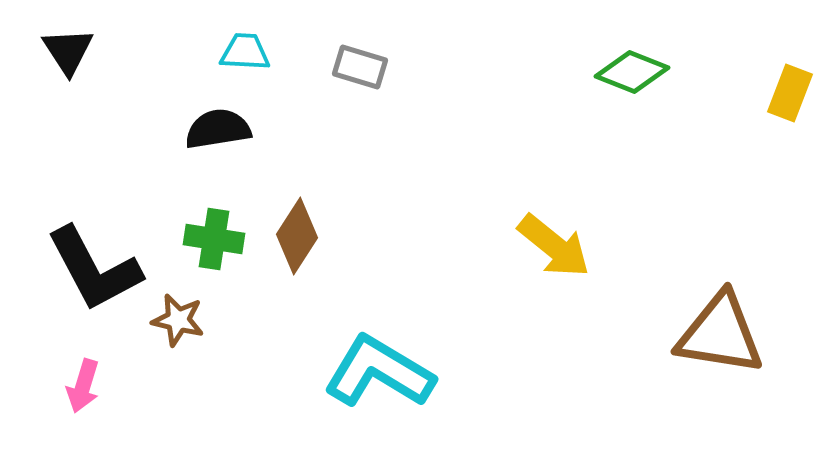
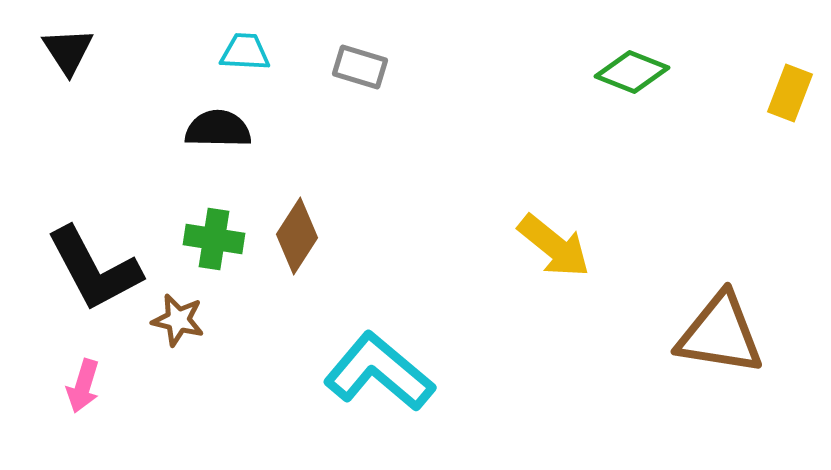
black semicircle: rotated 10 degrees clockwise
cyan L-shape: rotated 9 degrees clockwise
